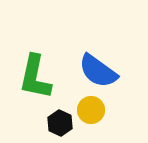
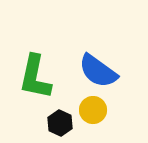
yellow circle: moved 2 px right
